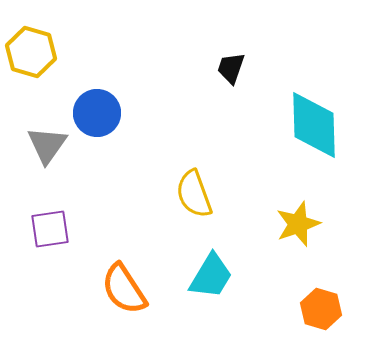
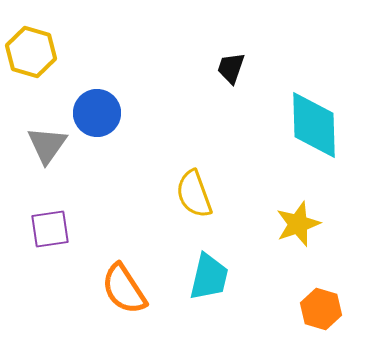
cyan trapezoid: moved 2 px left, 1 px down; rotated 18 degrees counterclockwise
